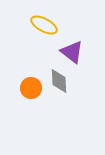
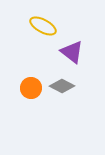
yellow ellipse: moved 1 px left, 1 px down
gray diamond: moved 3 px right, 5 px down; rotated 60 degrees counterclockwise
